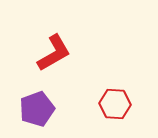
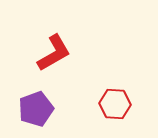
purple pentagon: moved 1 px left
